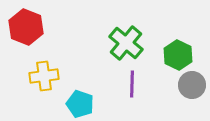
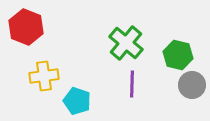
green hexagon: rotated 12 degrees counterclockwise
cyan pentagon: moved 3 px left, 3 px up
